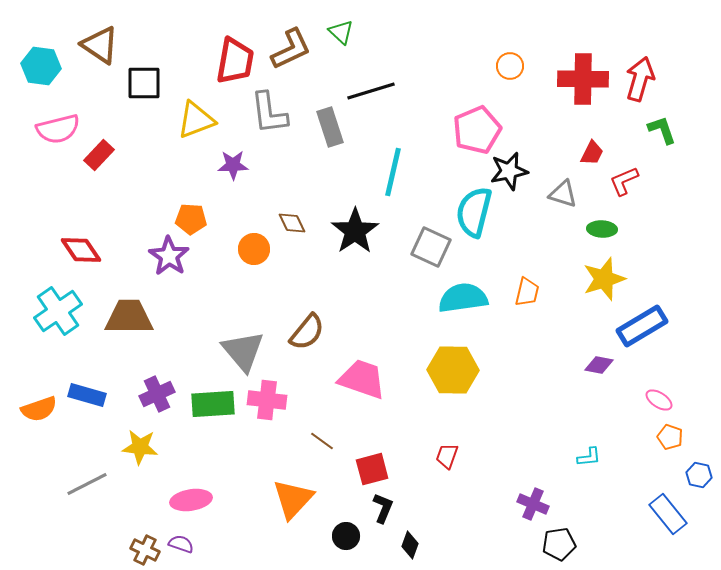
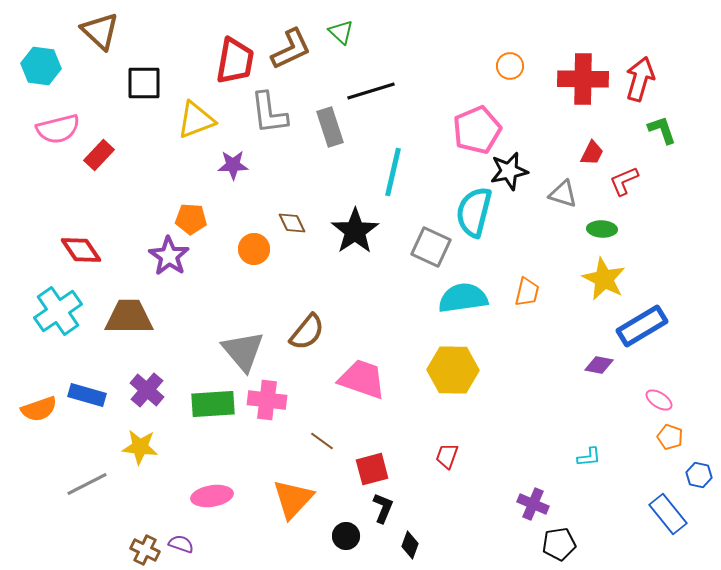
brown triangle at (100, 45): moved 14 px up; rotated 9 degrees clockwise
yellow star at (604, 279): rotated 27 degrees counterclockwise
purple cross at (157, 394): moved 10 px left, 4 px up; rotated 24 degrees counterclockwise
pink ellipse at (191, 500): moved 21 px right, 4 px up
